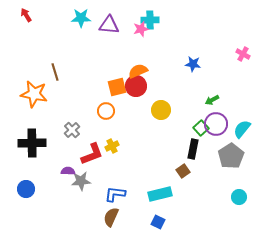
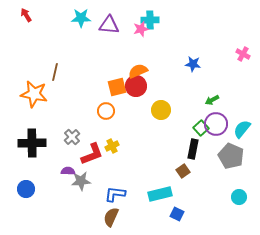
brown line: rotated 30 degrees clockwise
gray cross: moved 7 px down
gray pentagon: rotated 15 degrees counterclockwise
blue square: moved 19 px right, 8 px up
